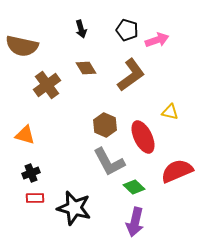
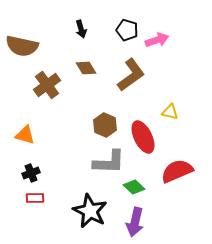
gray L-shape: rotated 60 degrees counterclockwise
black star: moved 16 px right, 3 px down; rotated 12 degrees clockwise
